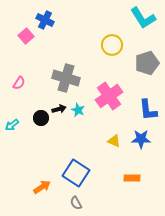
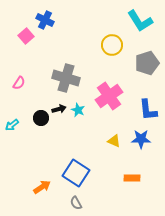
cyan L-shape: moved 3 px left, 3 px down
